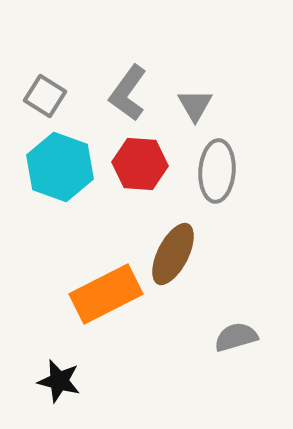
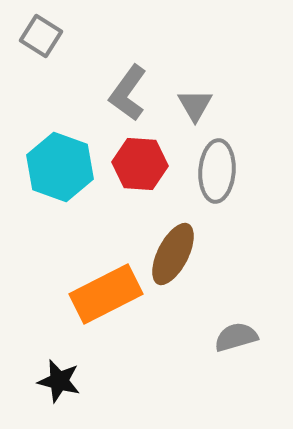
gray square: moved 4 px left, 60 px up
